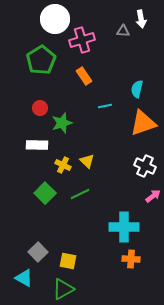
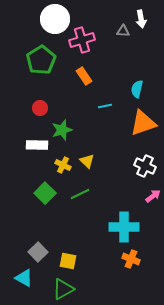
green star: moved 7 px down
orange cross: rotated 18 degrees clockwise
